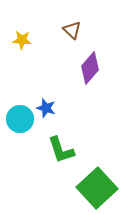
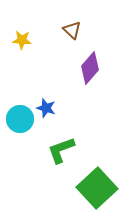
green L-shape: rotated 88 degrees clockwise
